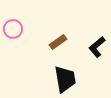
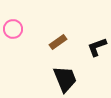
black L-shape: rotated 20 degrees clockwise
black trapezoid: rotated 12 degrees counterclockwise
